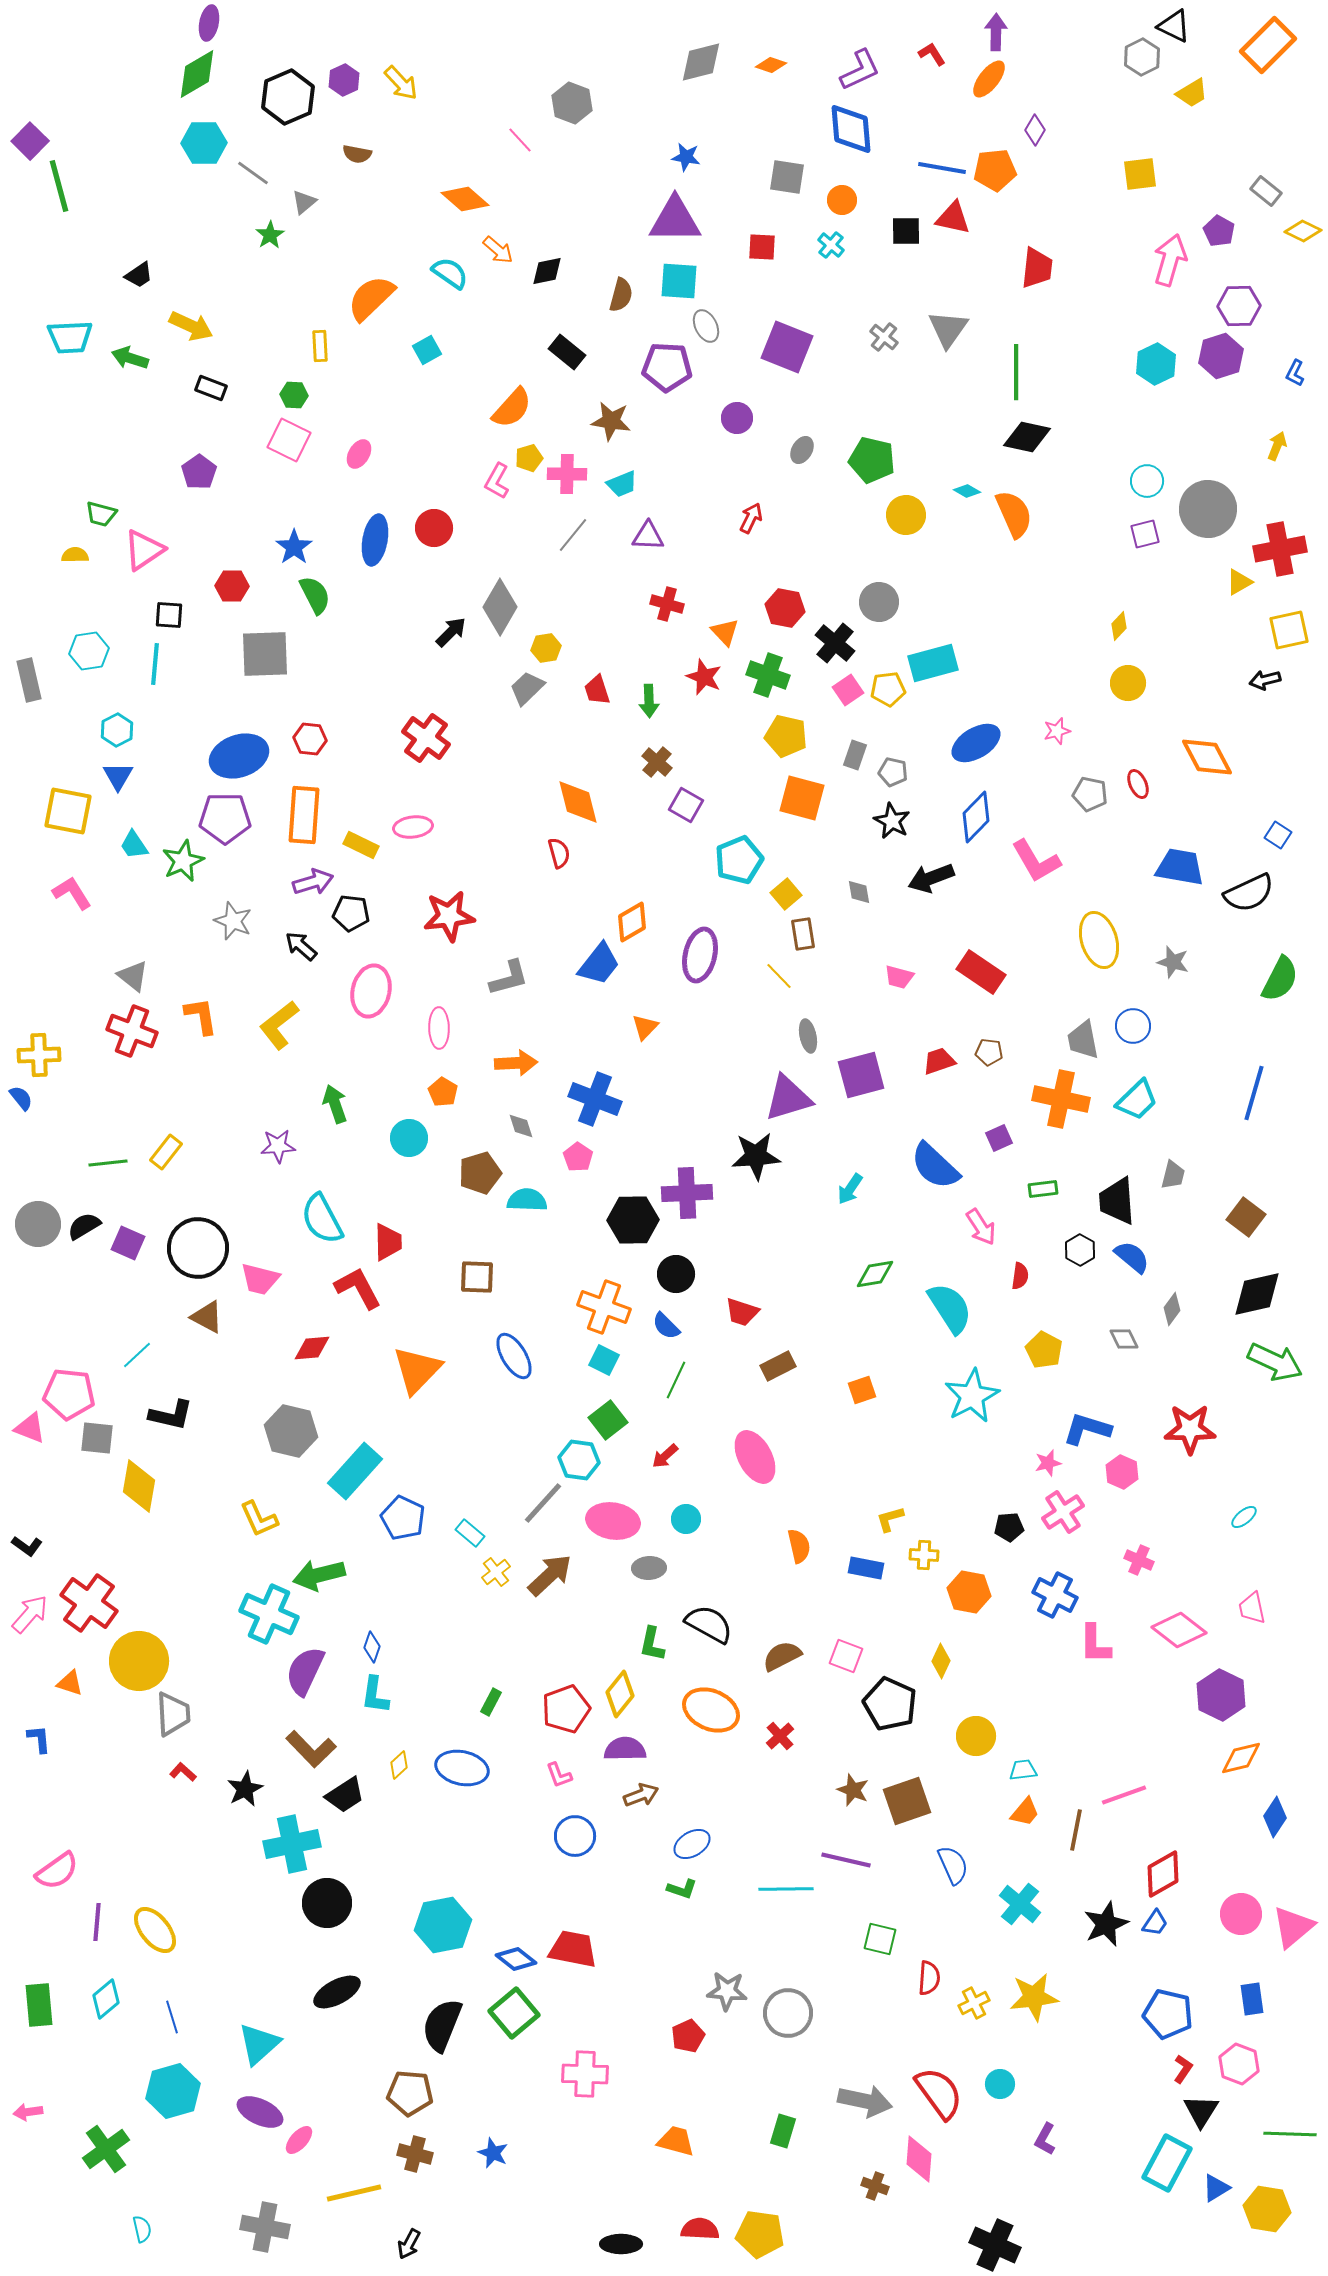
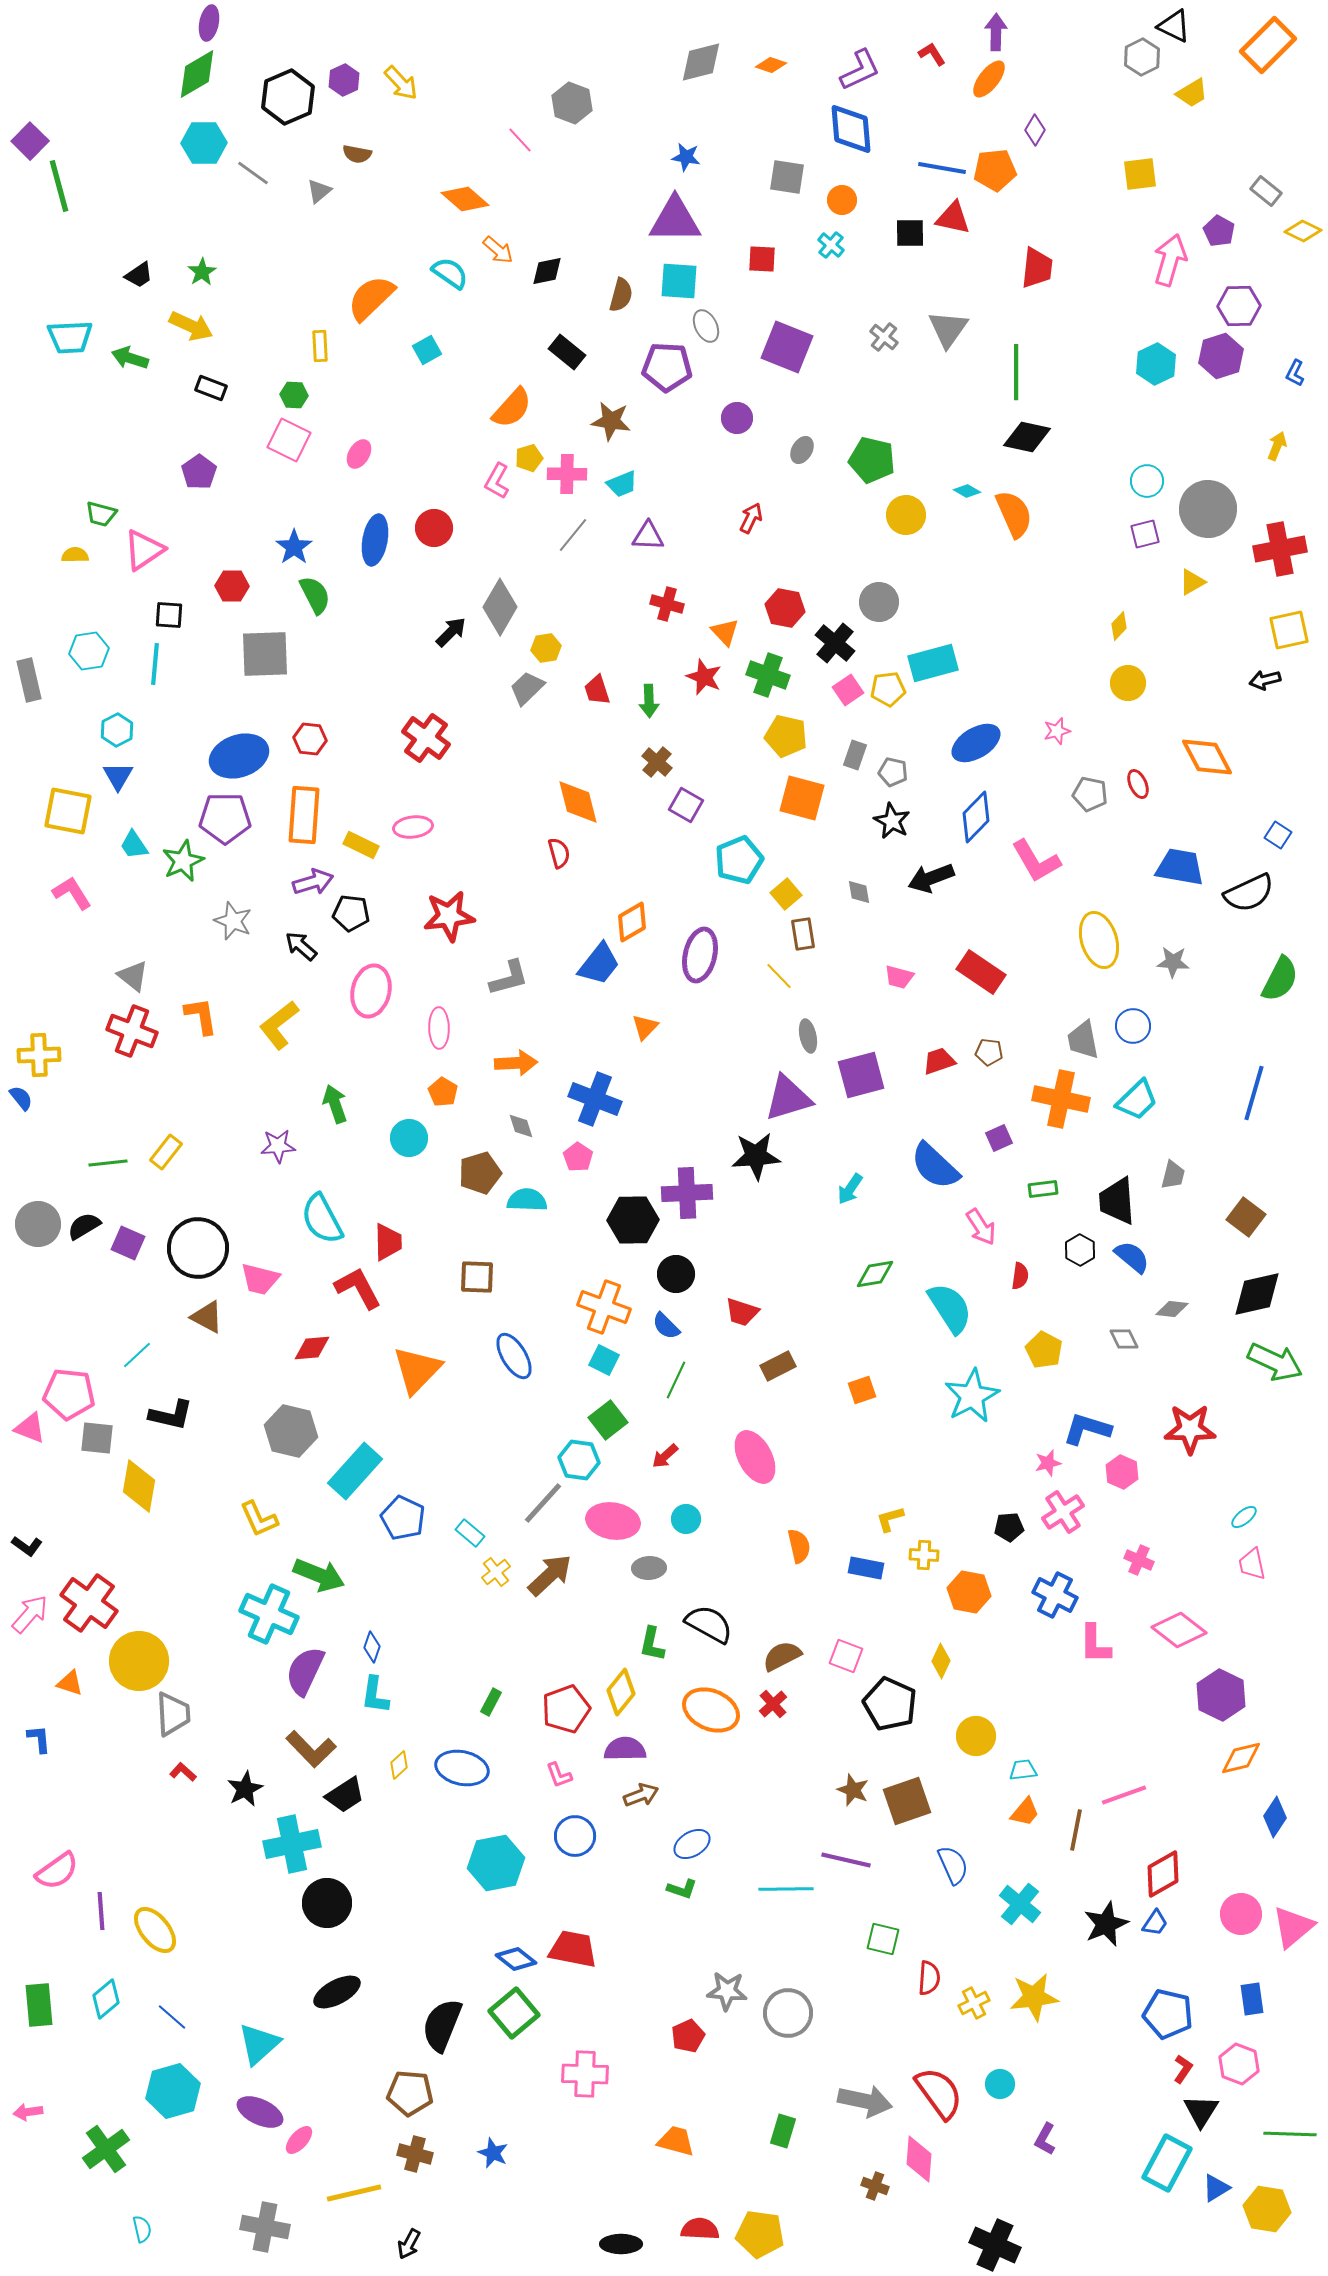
gray triangle at (304, 202): moved 15 px right, 11 px up
black square at (906, 231): moved 4 px right, 2 px down
green star at (270, 235): moved 68 px left, 37 px down
red square at (762, 247): moved 12 px down
yellow triangle at (1239, 582): moved 47 px left
gray star at (1173, 962): rotated 12 degrees counterclockwise
gray diamond at (1172, 1309): rotated 60 degrees clockwise
green arrow at (319, 1575): rotated 144 degrees counterclockwise
pink trapezoid at (1252, 1608): moved 44 px up
yellow diamond at (620, 1694): moved 1 px right, 2 px up
red cross at (780, 1736): moved 7 px left, 32 px up
purple line at (97, 1922): moved 4 px right, 11 px up; rotated 9 degrees counterclockwise
cyan hexagon at (443, 1925): moved 53 px right, 62 px up
green square at (880, 1939): moved 3 px right
blue line at (172, 2017): rotated 32 degrees counterclockwise
